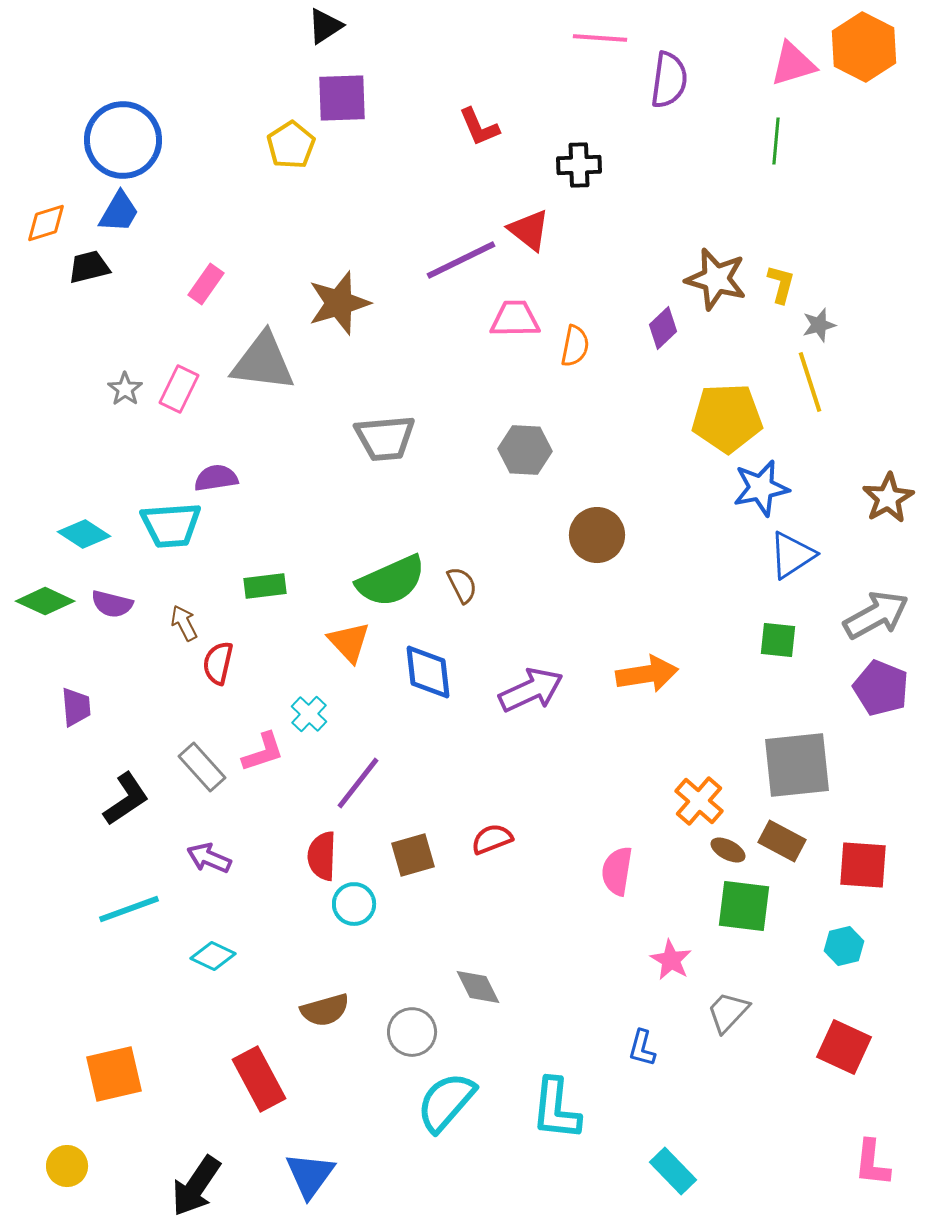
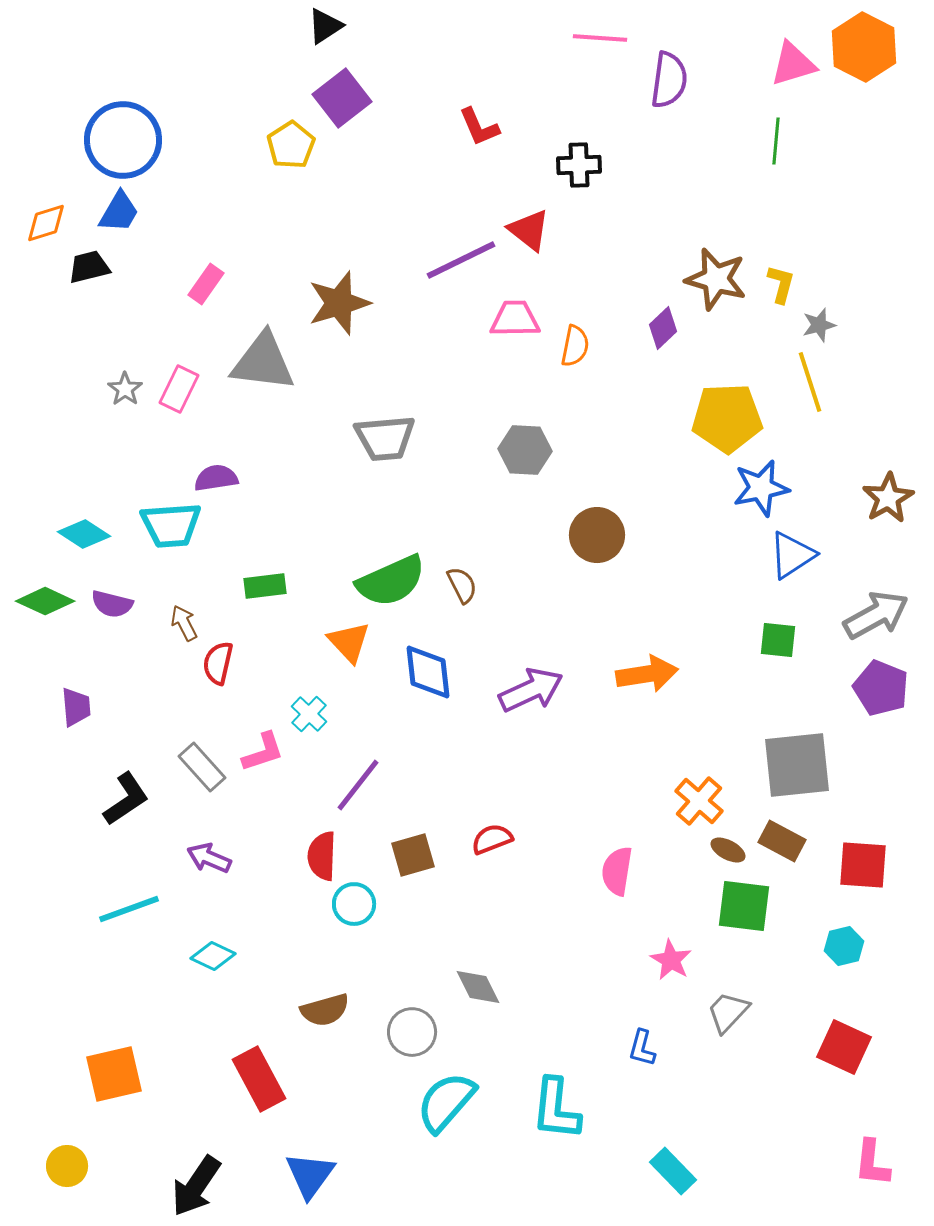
purple square at (342, 98): rotated 36 degrees counterclockwise
purple line at (358, 783): moved 2 px down
